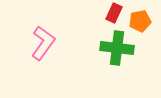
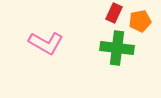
pink L-shape: moved 3 px right; rotated 84 degrees clockwise
